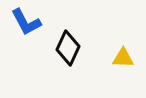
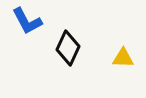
blue L-shape: moved 1 px right, 1 px up
